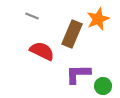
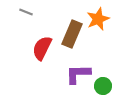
gray line: moved 6 px left, 4 px up
red semicircle: moved 3 px up; rotated 90 degrees counterclockwise
